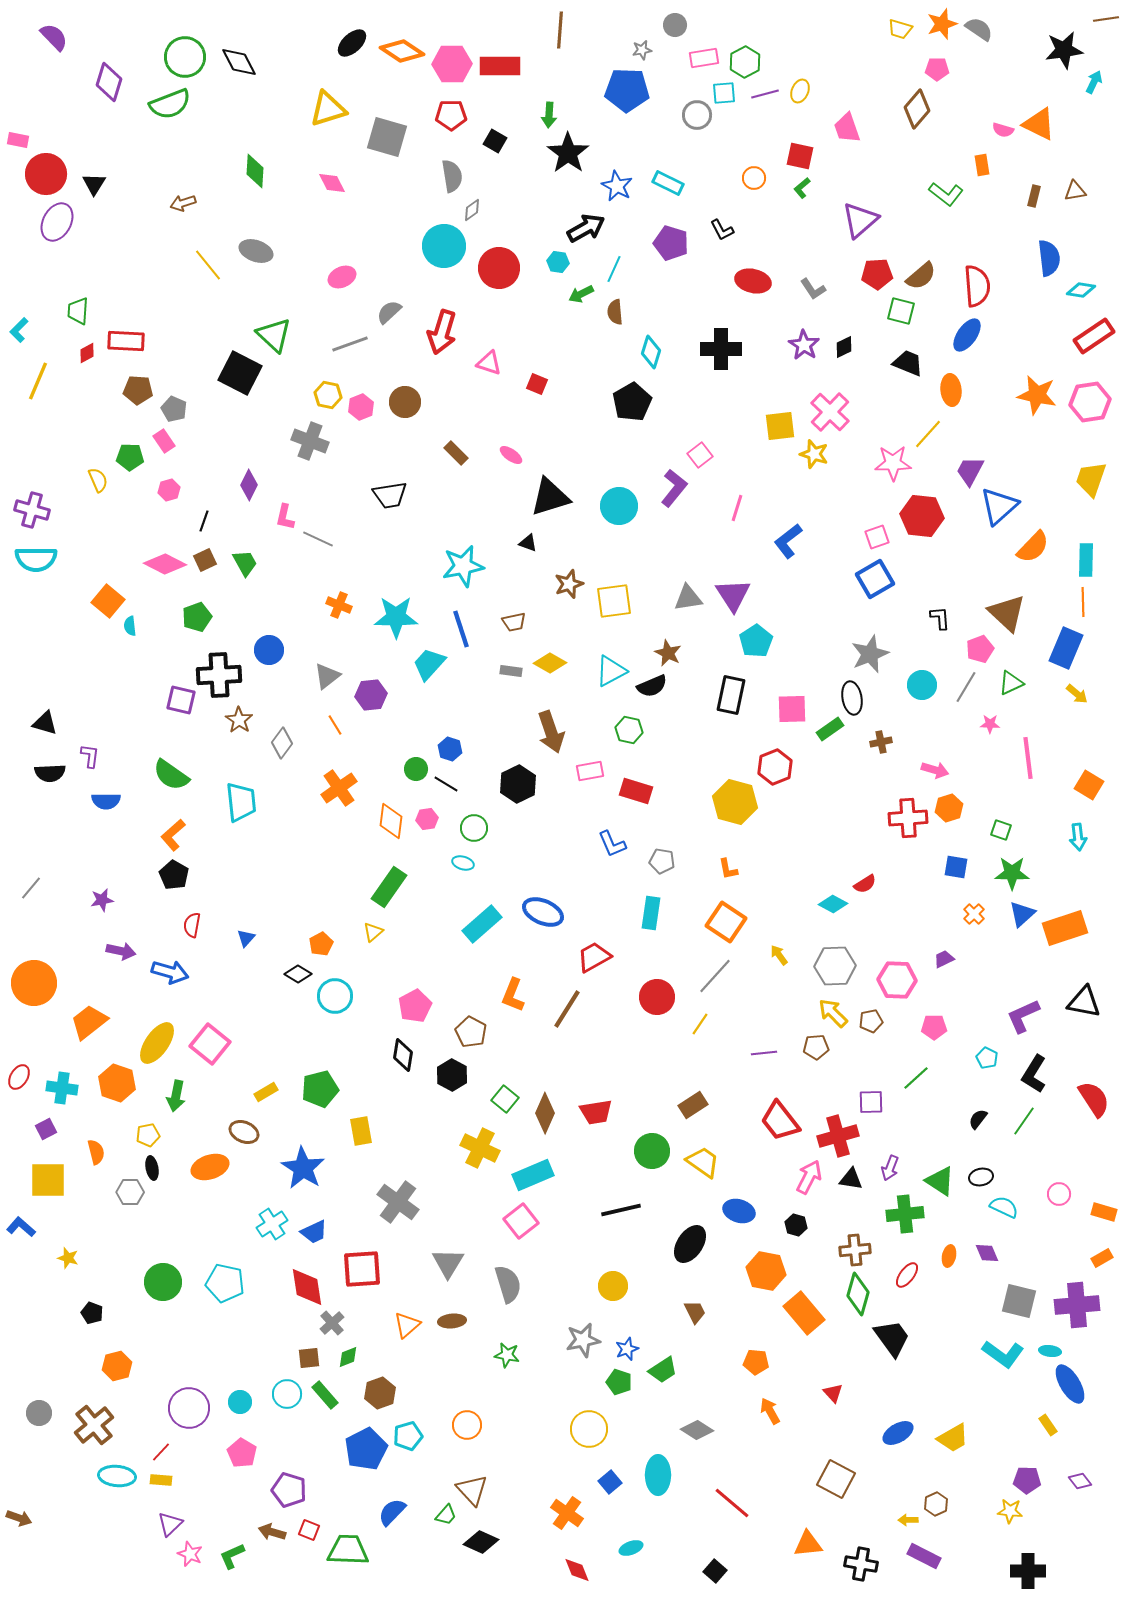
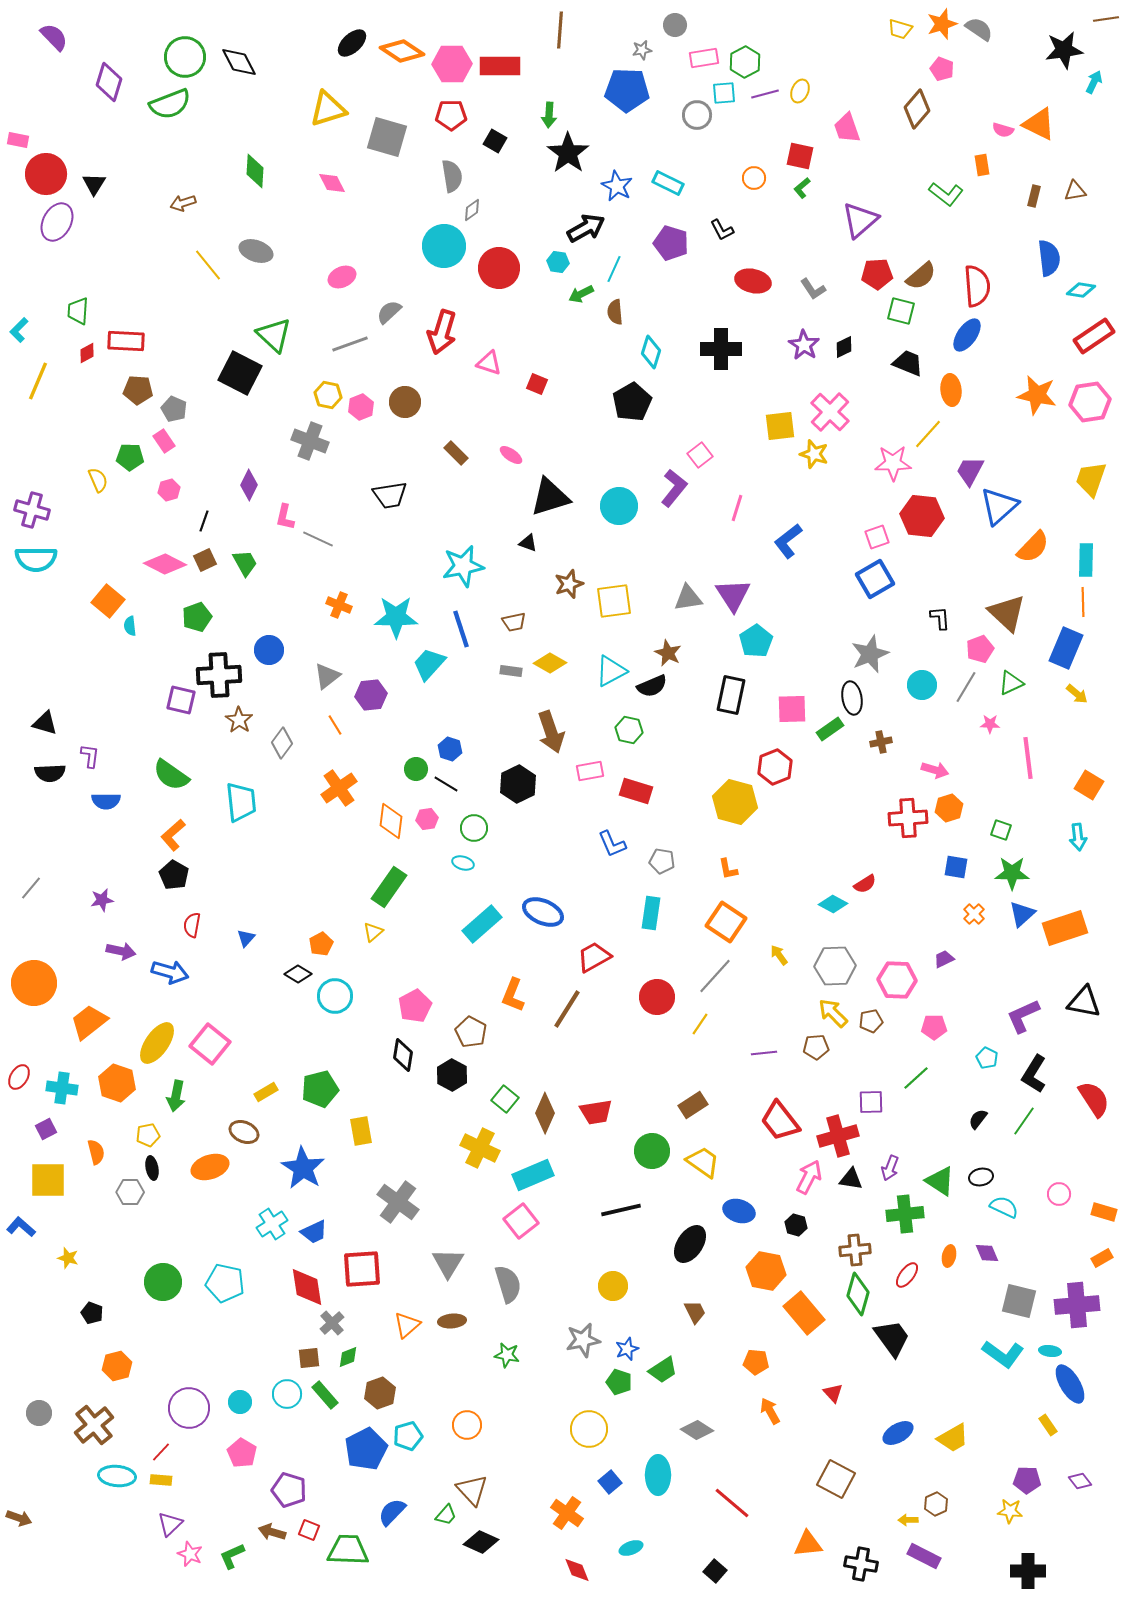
pink pentagon at (937, 69): moved 5 px right; rotated 20 degrees clockwise
